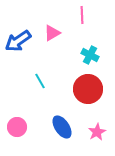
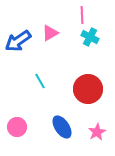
pink triangle: moved 2 px left
cyan cross: moved 18 px up
